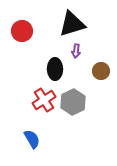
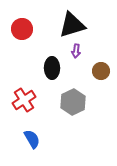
black triangle: moved 1 px down
red circle: moved 2 px up
black ellipse: moved 3 px left, 1 px up
red cross: moved 20 px left
